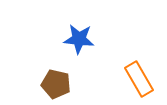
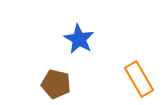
blue star: rotated 24 degrees clockwise
